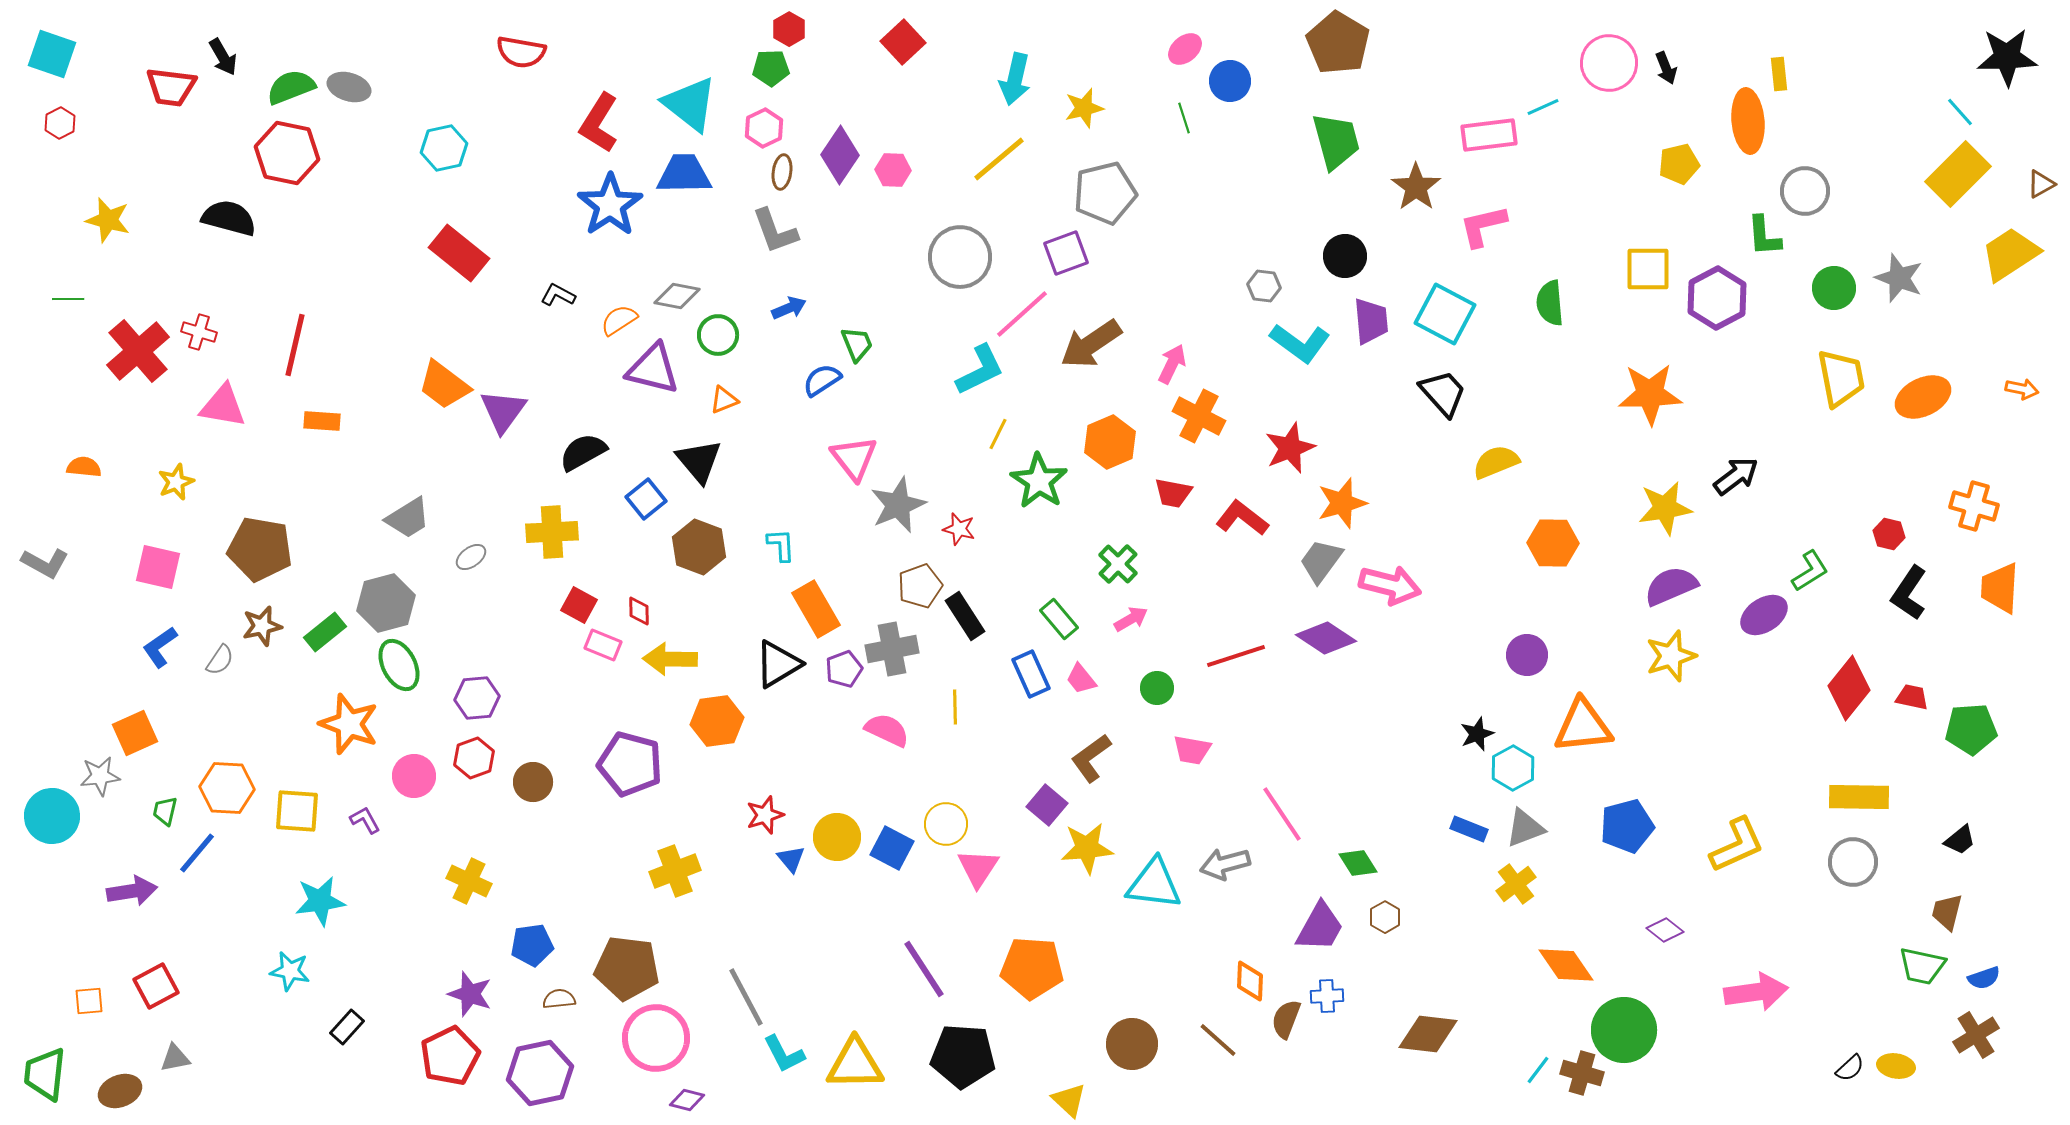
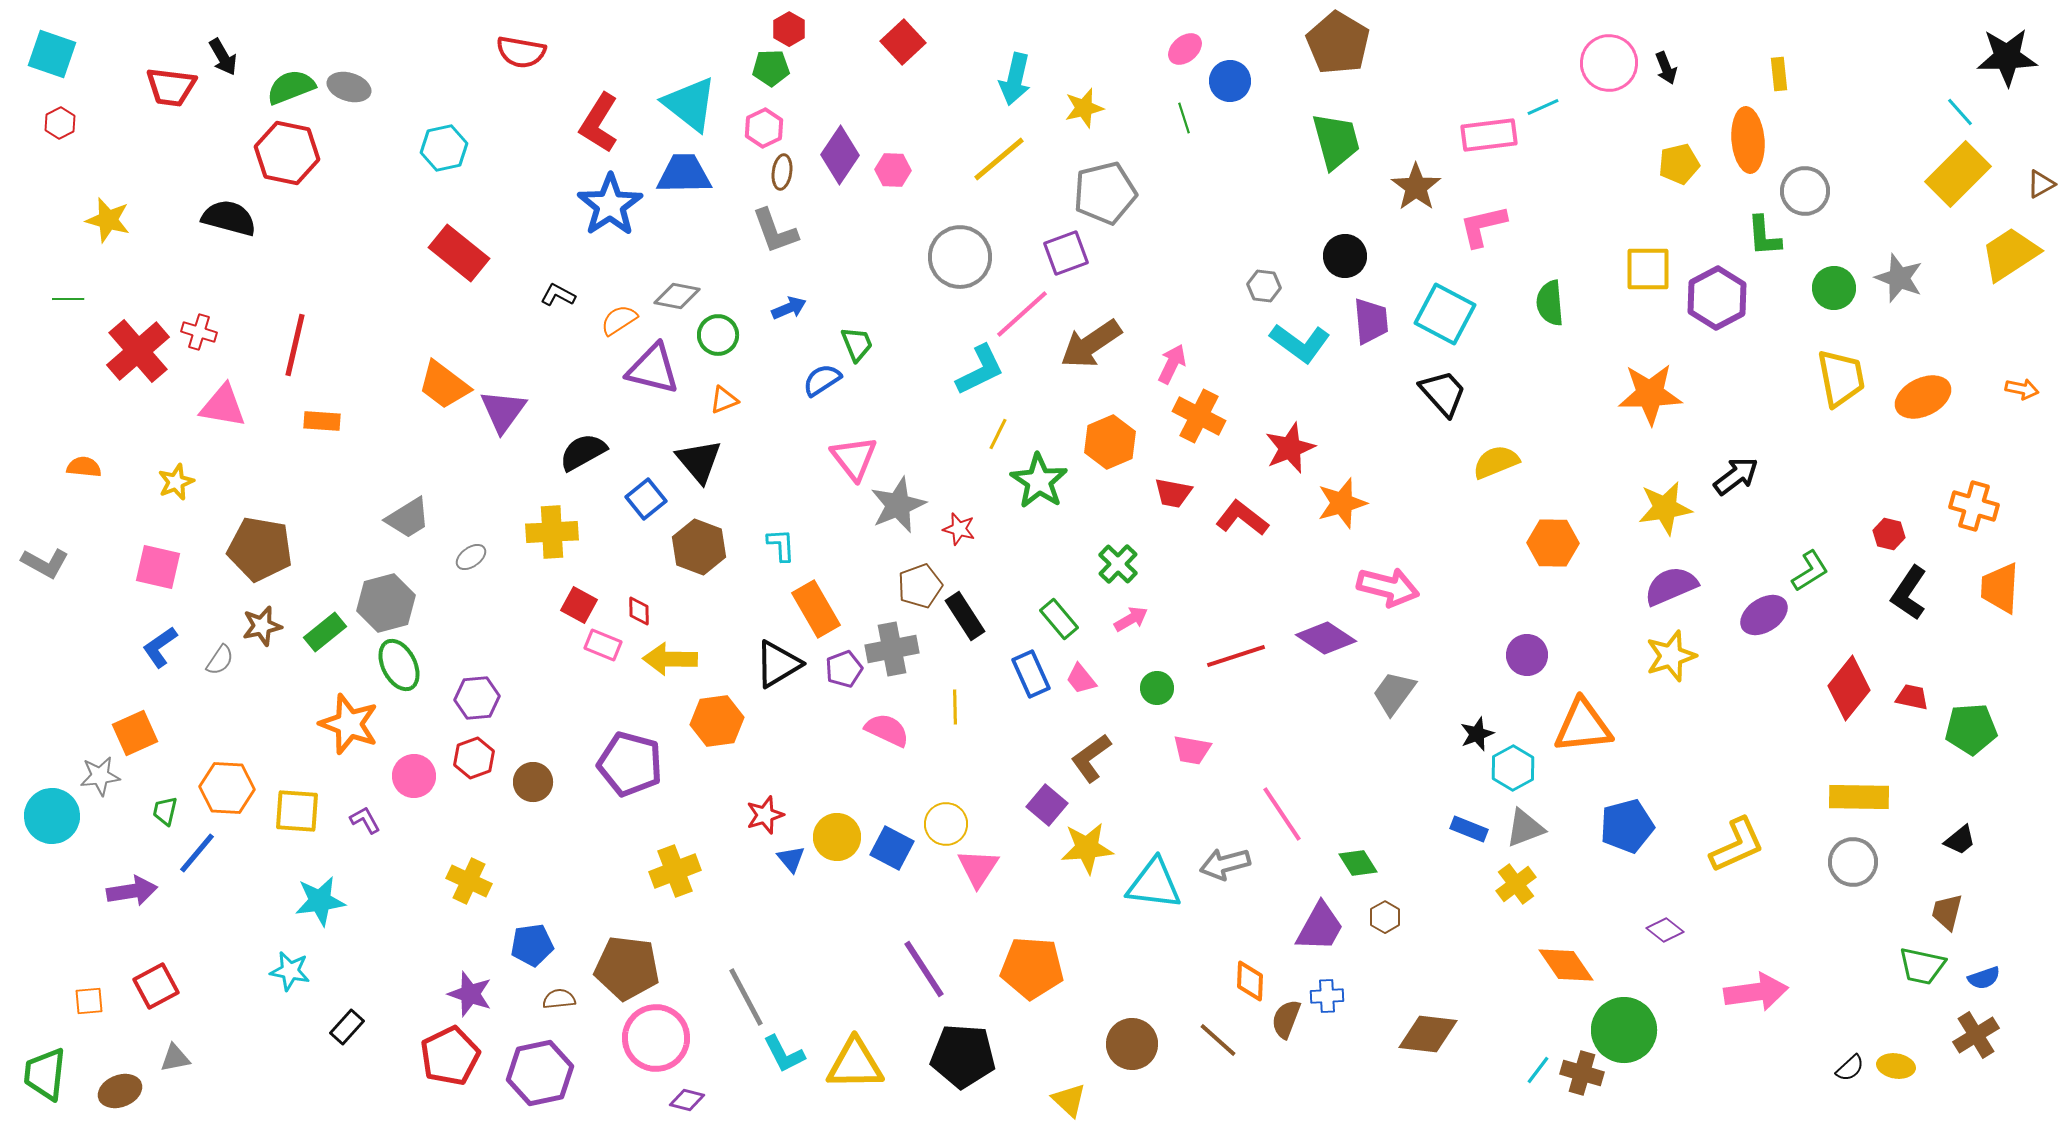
orange ellipse at (1748, 121): moved 19 px down
gray trapezoid at (1321, 561): moved 73 px right, 132 px down
pink arrow at (1390, 585): moved 2 px left, 2 px down
